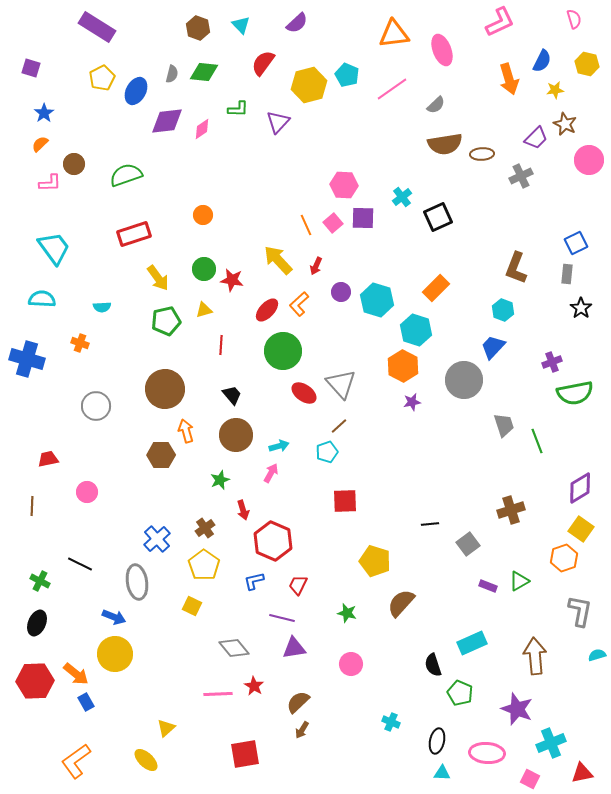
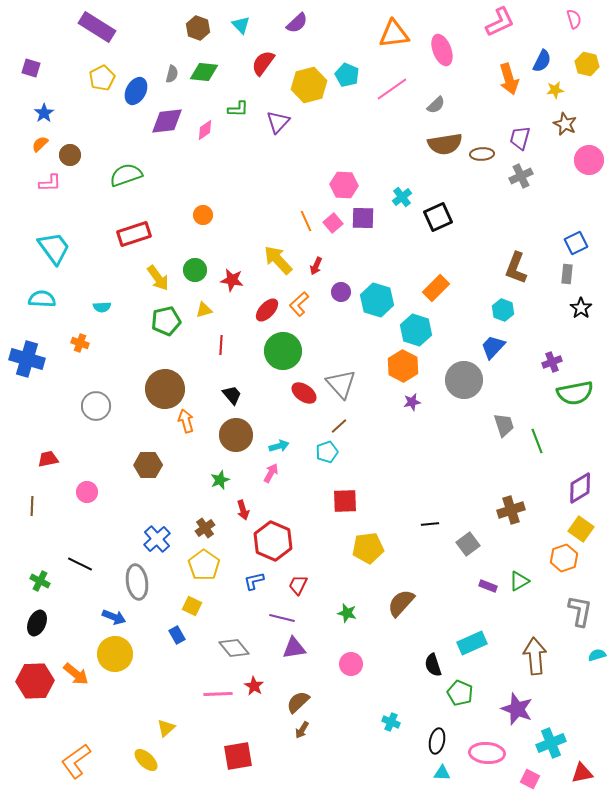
pink diamond at (202, 129): moved 3 px right, 1 px down
purple trapezoid at (536, 138): moved 16 px left; rotated 150 degrees clockwise
brown circle at (74, 164): moved 4 px left, 9 px up
orange line at (306, 225): moved 4 px up
green circle at (204, 269): moved 9 px left, 1 px down
orange arrow at (186, 431): moved 10 px up
brown hexagon at (161, 455): moved 13 px left, 10 px down
yellow pentagon at (375, 561): moved 7 px left, 13 px up; rotated 24 degrees counterclockwise
blue rectangle at (86, 702): moved 91 px right, 67 px up
red square at (245, 754): moved 7 px left, 2 px down
